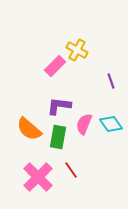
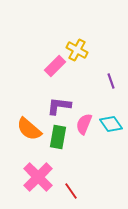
red line: moved 21 px down
